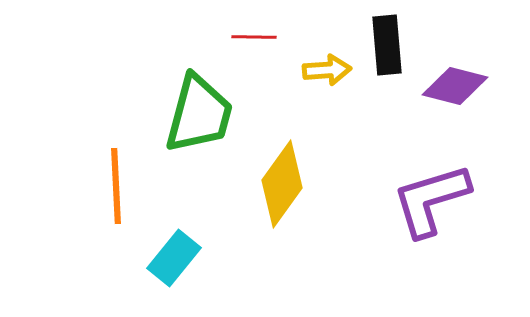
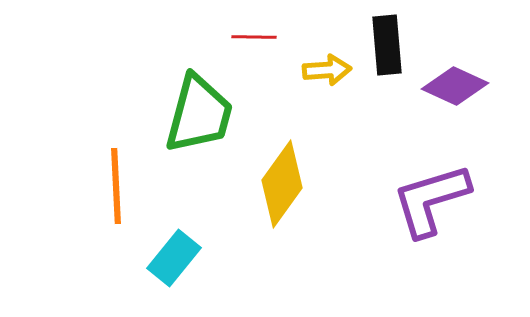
purple diamond: rotated 10 degrees clockwise
